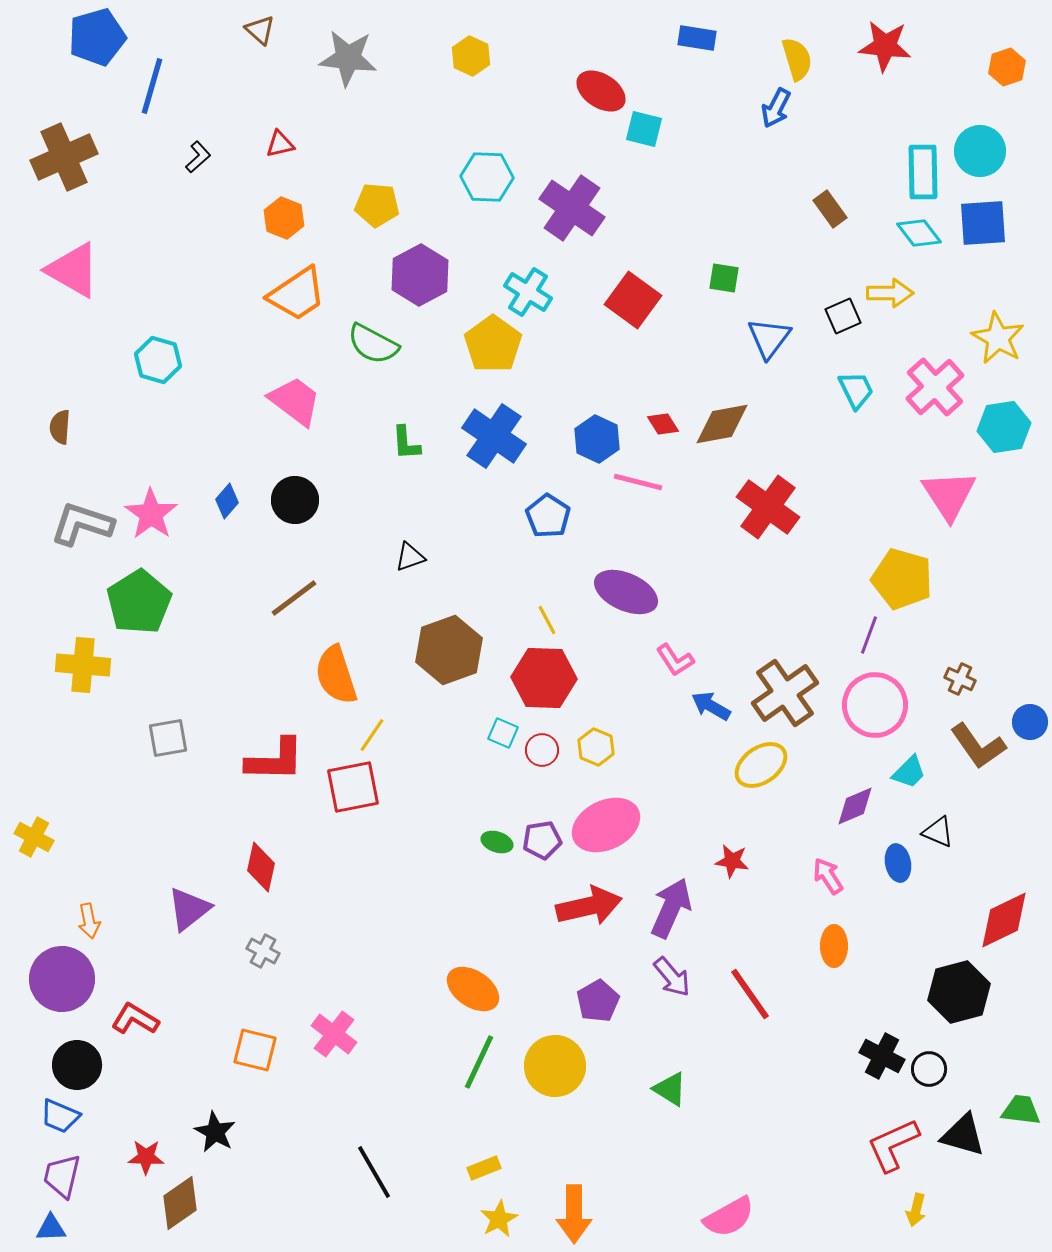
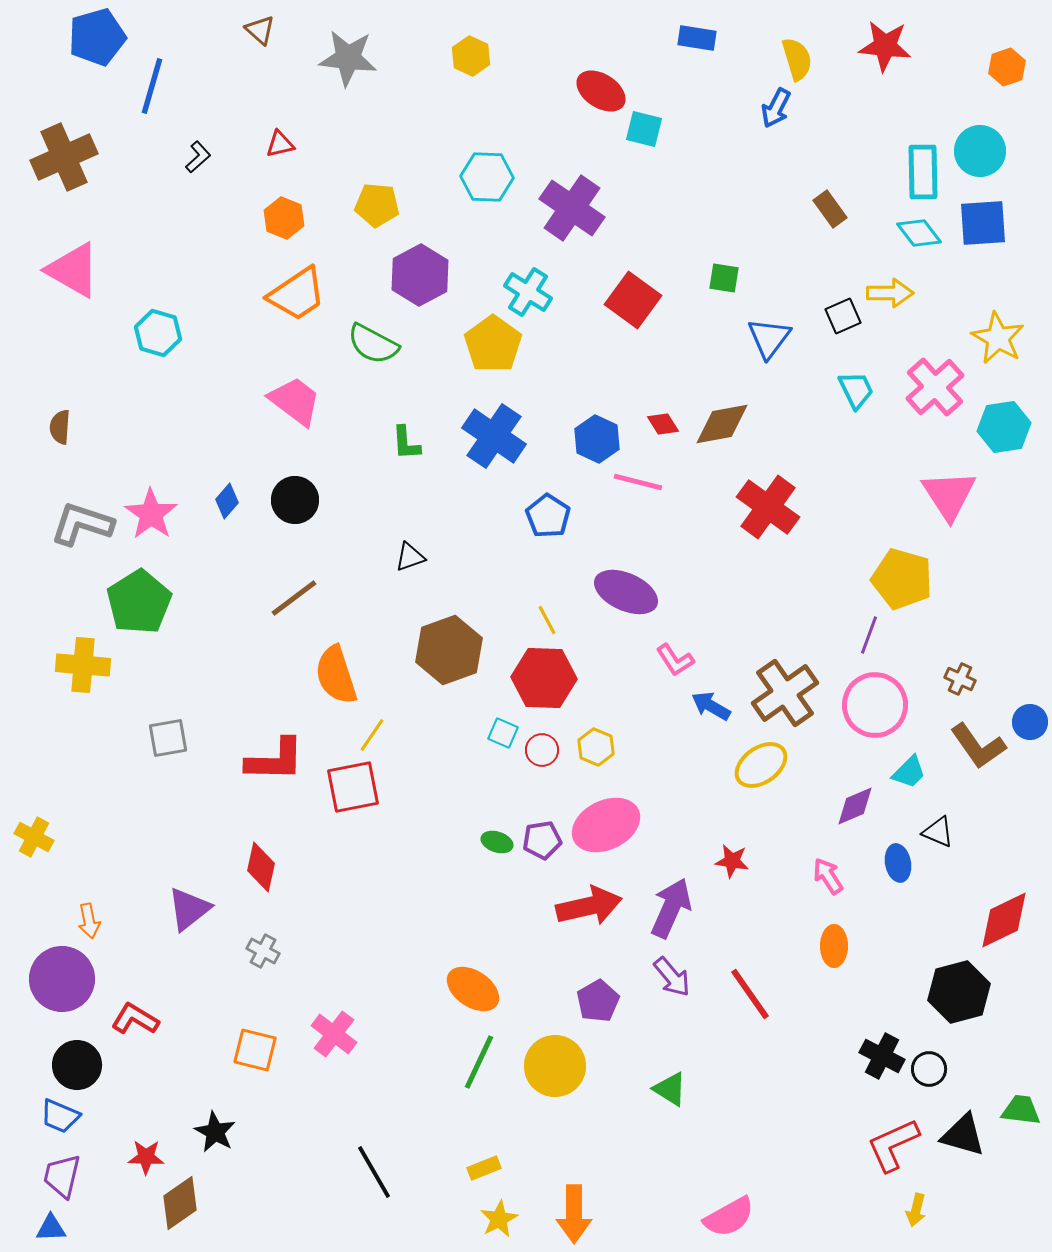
cyan hexagon at (158, 360): moved 27 px up
